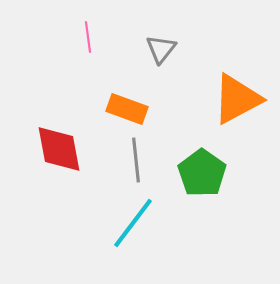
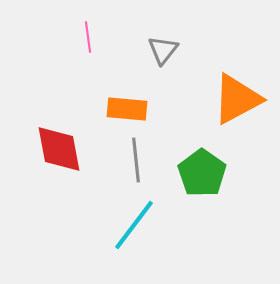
gray triangle: moved 2 px right, 1 px down
orange rectangle: rotated 15 degrees counterclockwise
cyan line: moved 1 px right, 2 px down
